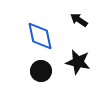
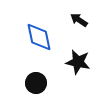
blue diamond: moved 1 px left, 1 px down
black circle: moved 5 px left, 12 px down
